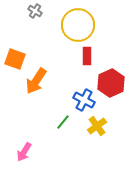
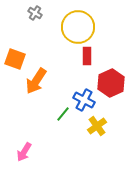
gray cross: moved 2 px down
yellow circle: moved 2 px down
green line: moved 8 px up
